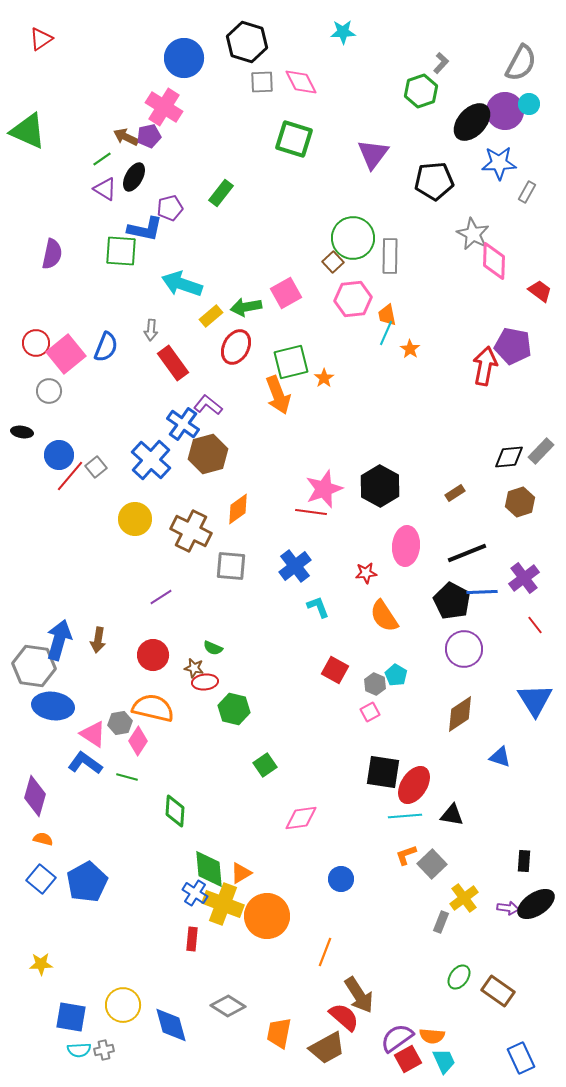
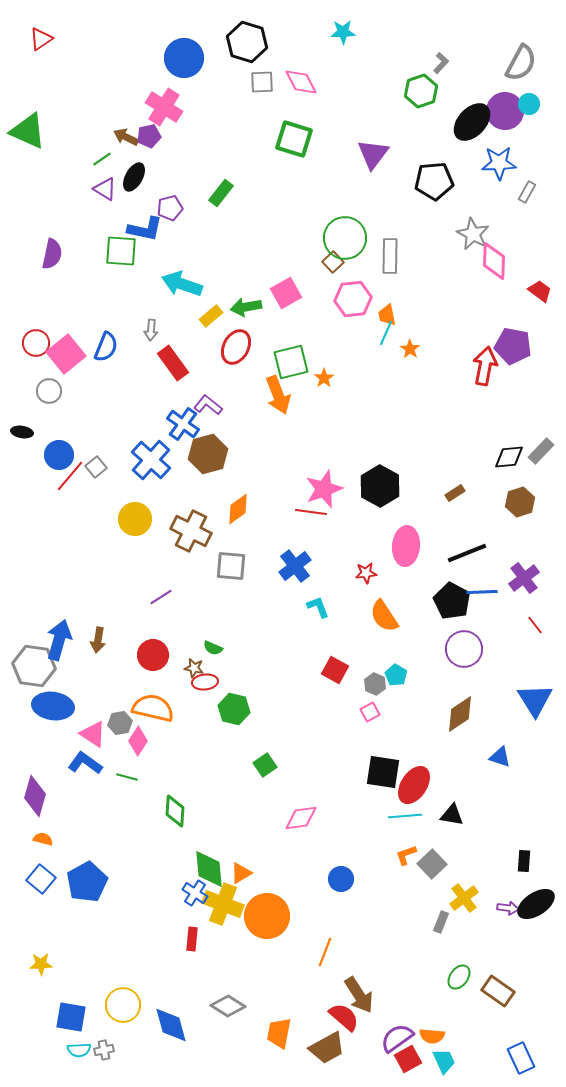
green circle at (353, 238): moved 8 px left
